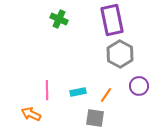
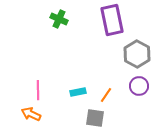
gray hexagon: moved 17 px right
pink line: moved 9 px left
